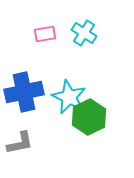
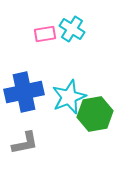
cyan cross: moved 12 px left, 4 px up
cyan star: rotated 24 degrees clockwise
green hexagon: moved 6 px right, 3 px up; rotated 16 degrees clockwise
gray L-shape: moved 5 px right
